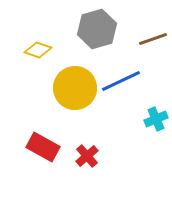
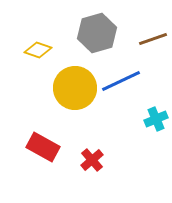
gray hexagon: moved 4 px down
red cross: moved 5 px right, 4 px down
